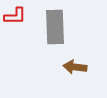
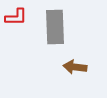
red L-shape: moved 1 px right, 1 px down
